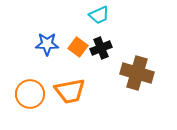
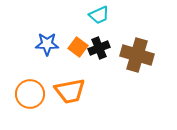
black cross: moved 2 px left
brown cross: moved 18 px up
